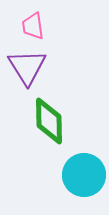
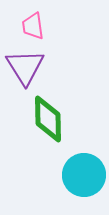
purple triangle: moved 2 px left
green diamond: moved 1 px left, 2 px up
